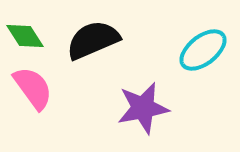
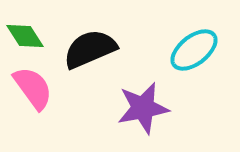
black semicircle: moved 3 px left, 9 px down
cyan ellipse: moved 9 px left
